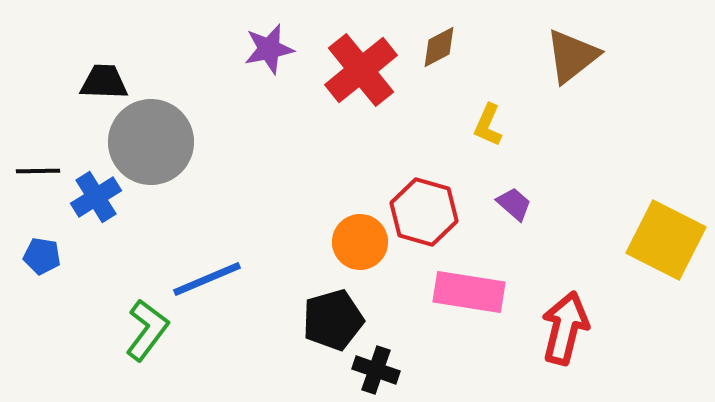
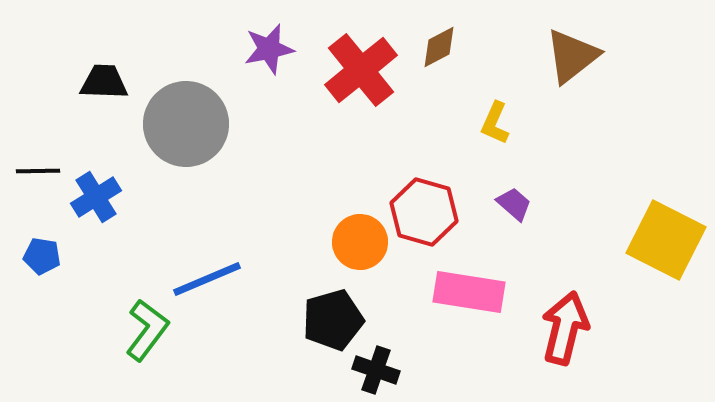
yellow L-shape: moved 7 px right, 2 px up
gray circle: moved 35 px right, 18 px up
